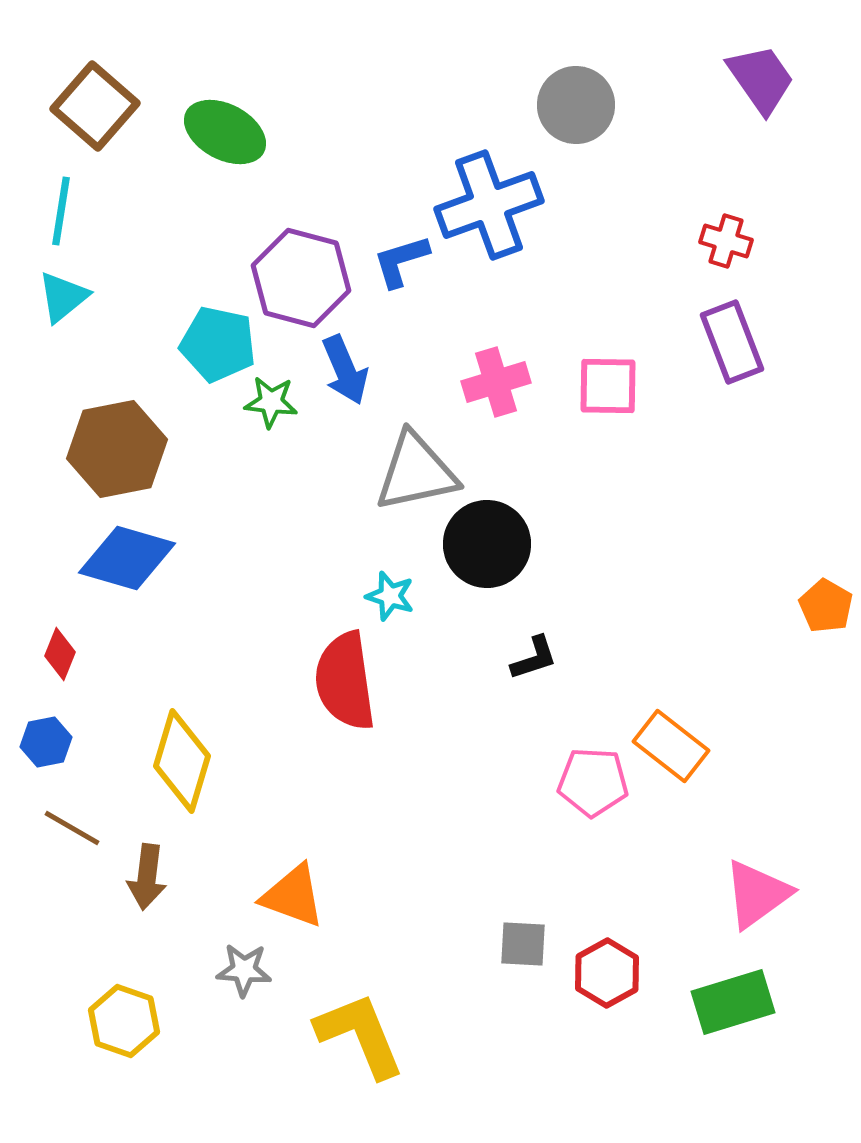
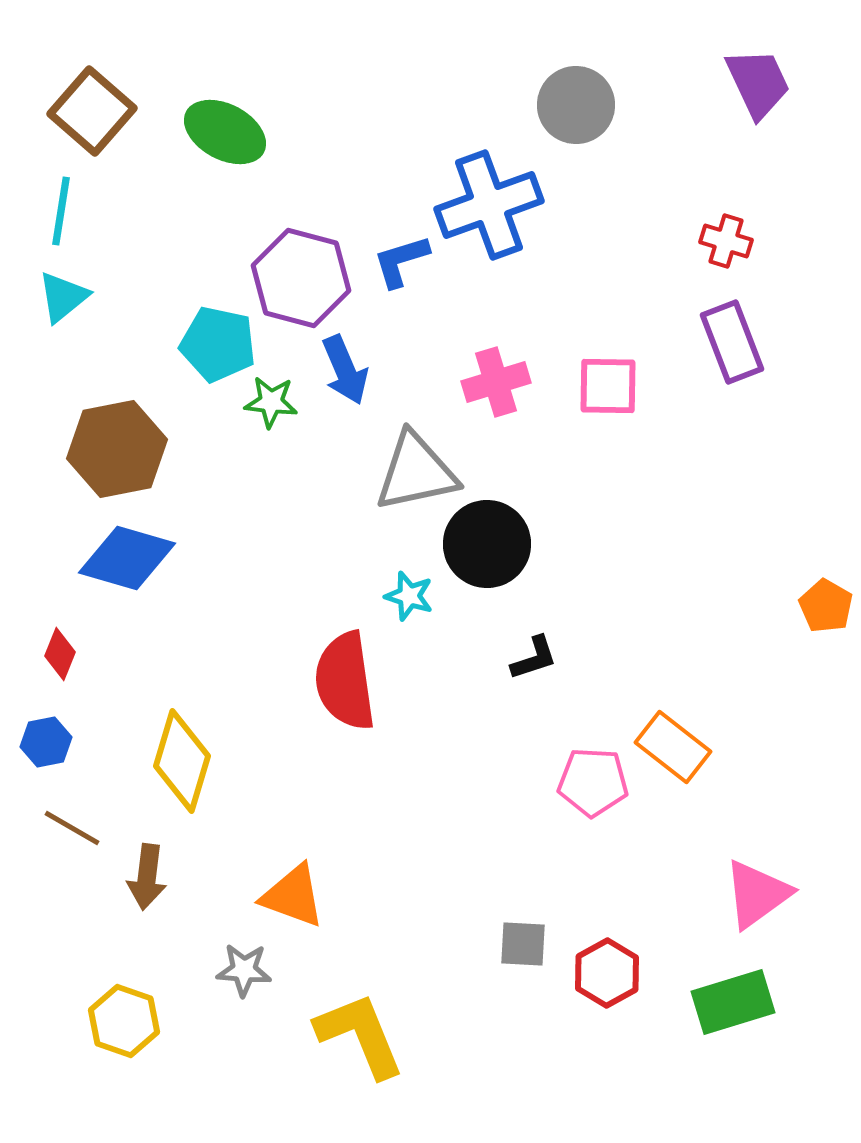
purple trapezoid: moved 3 px left, 4 px down; rotated 10 degrees clockwise
brown square: moved 3 px left, 5 px down
cyan star: moved 19 px right
orange rectangle: moved 2 px right, 1 px down
